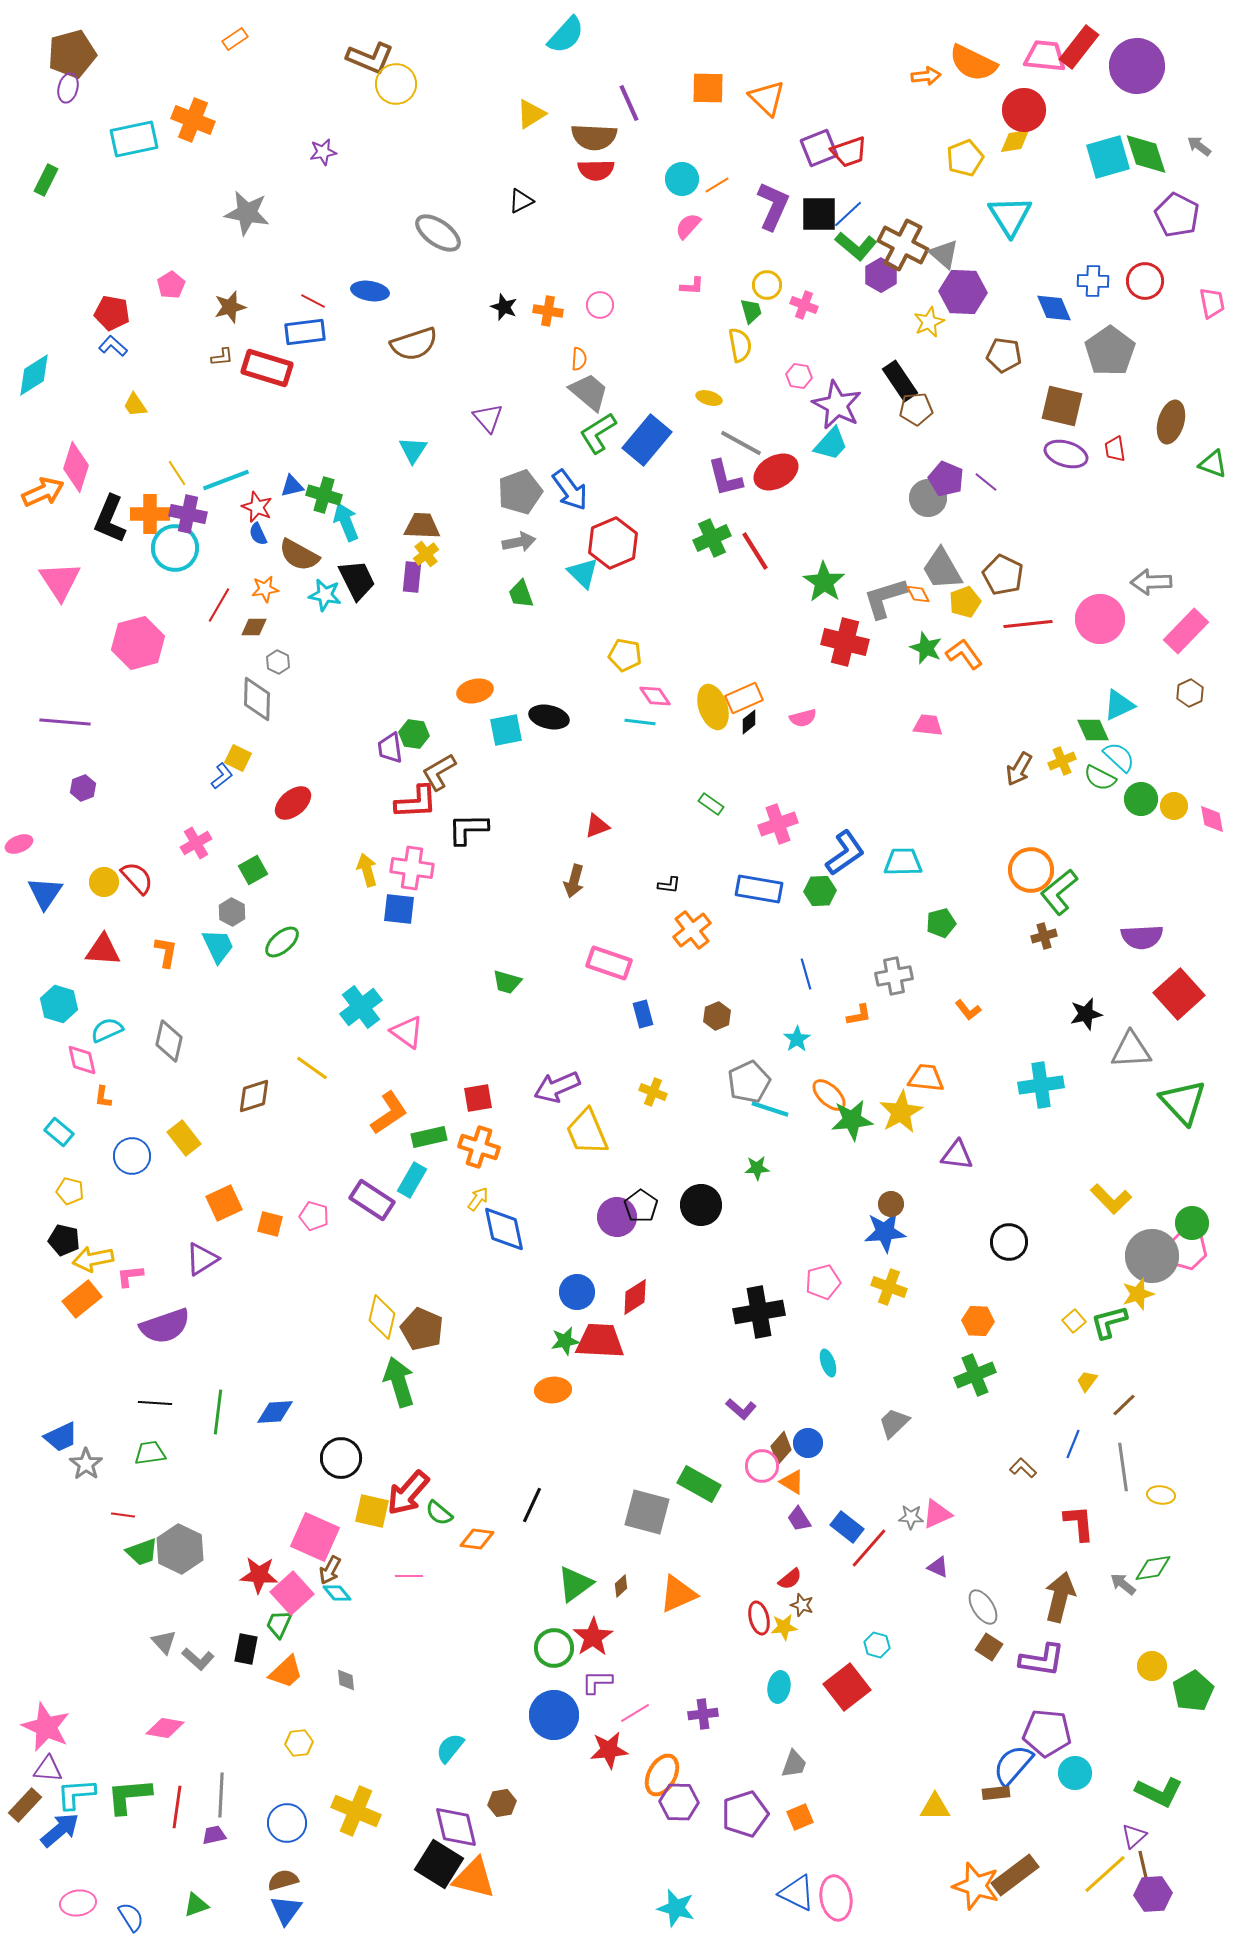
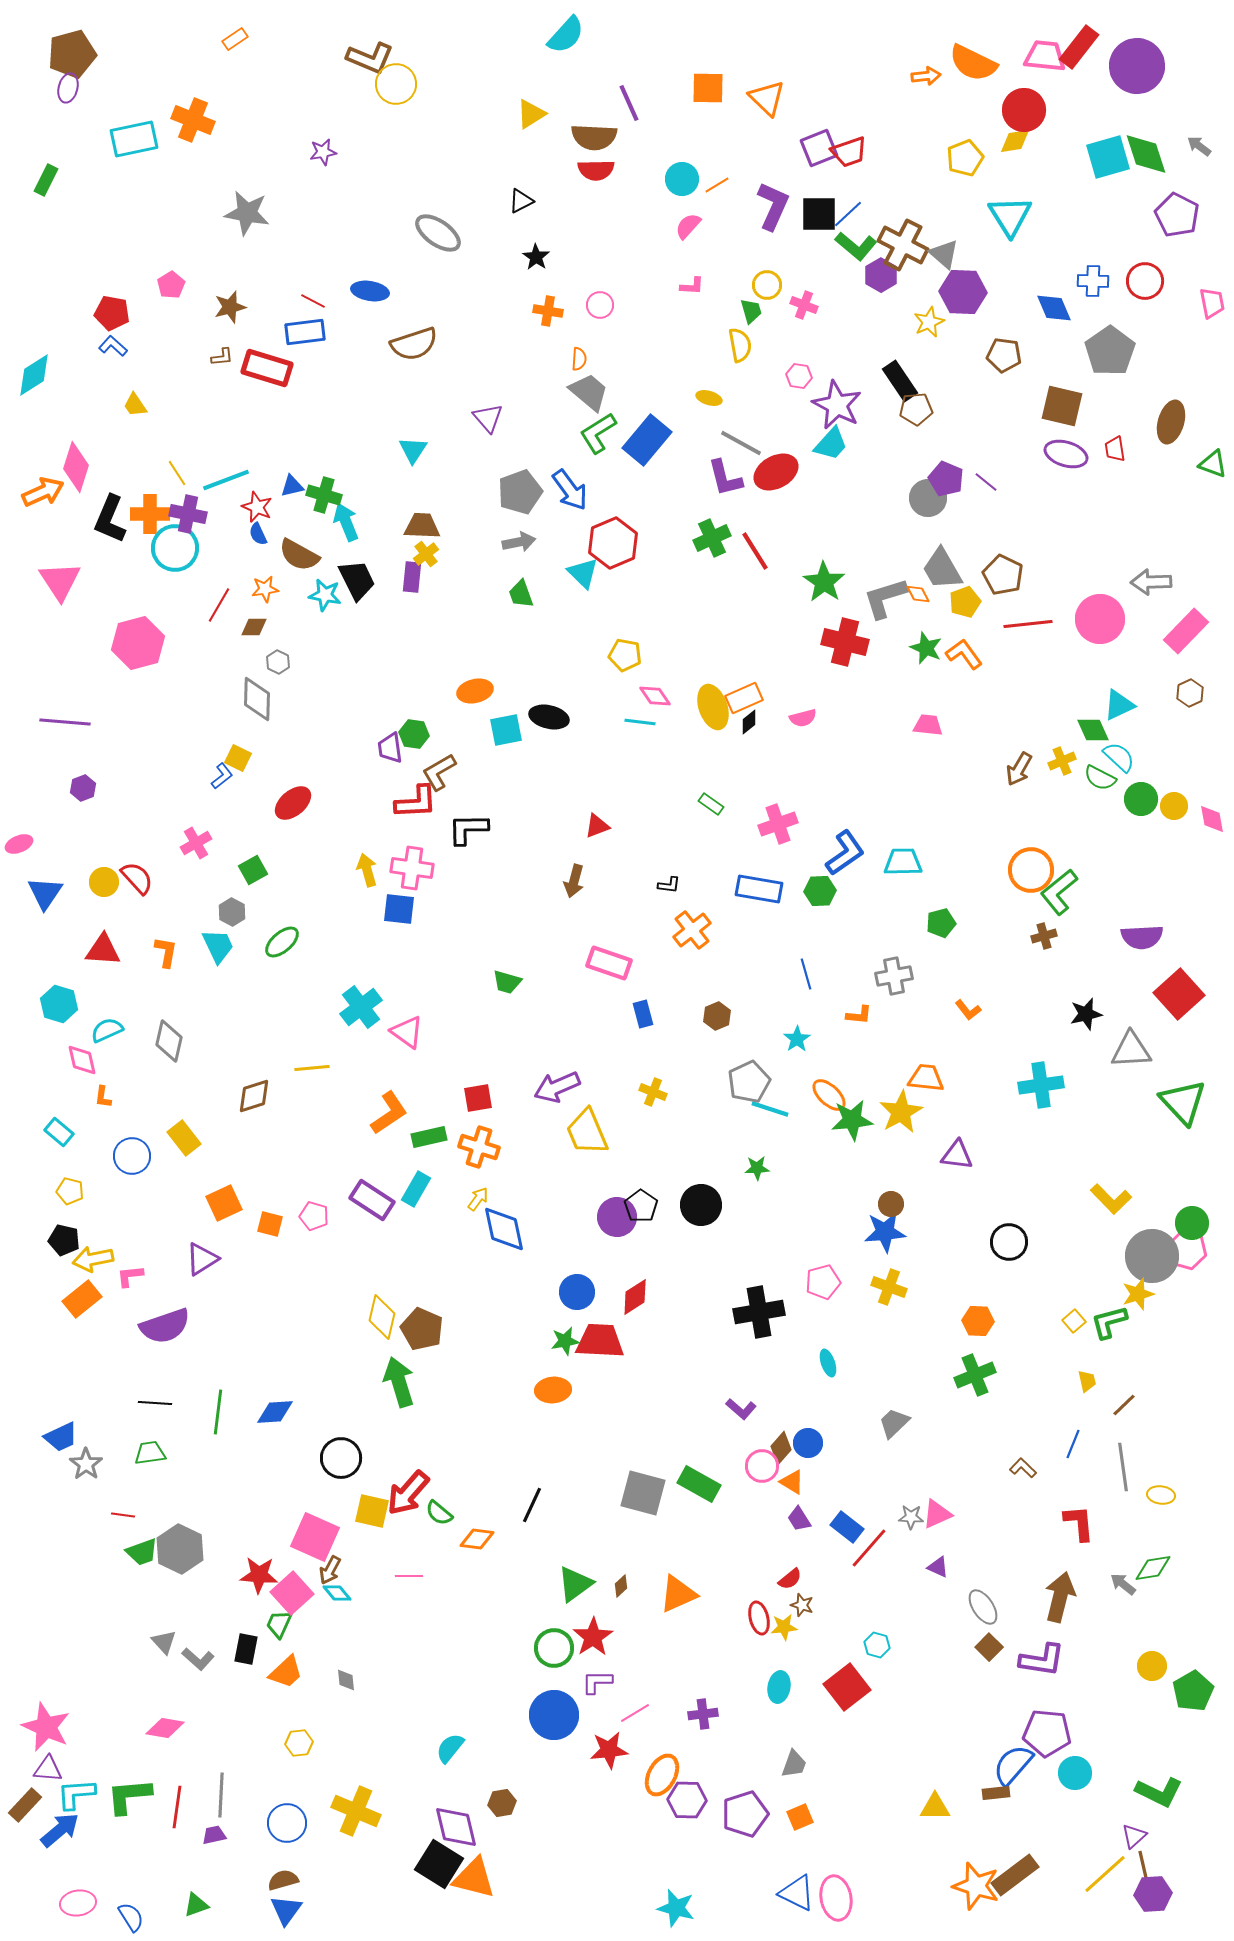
black star at (504, 307): moved 32 px right, 50 px up; rotated 12 degrees clockwise
orange L-shape at (859, 1015): rotated 16 degrees clockwise
yellow line at (312, 1068): rotated 40 degrees counterclockwise
cyan rectangle at (412, 1180): moved 4 px right, 9 px down
yellow trapezoid at (1087, 1381): rotated 130 degrees clockwise
gray square at (647, 1512): moved 4 px left, 19 px up
brown square at (989, 1647): rotated 12 degrees clockwise
purple hexagon at (679, 1802): moved 8 px right, 2 px up
